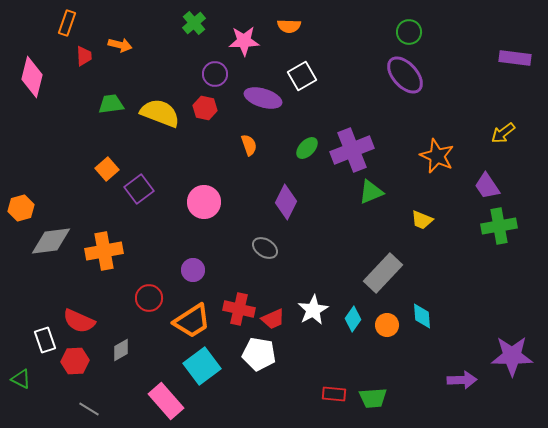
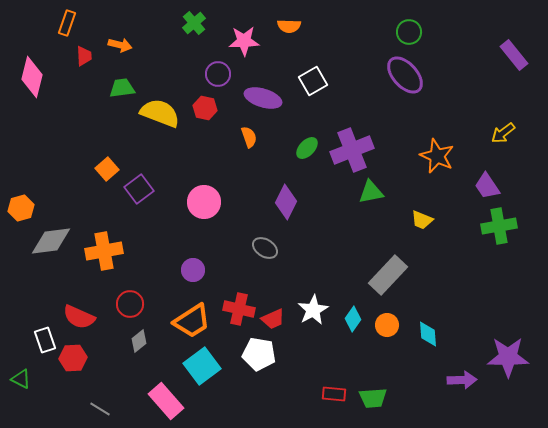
purple rectangle at (515, 58): moved 1 px left, 3 px up; rotated 44 degrees clockwise
purple circle at (215, 74): moved 3 px right
white square at (302, 76): moved 11 px right, 5 px down
green trapezoid at (111, 104): moved 11 px right, 16 px up
orange semicircle at (249, 145): moved 8 px up
green triangle at (371, 192): rotated 12 degrees clockwise
gray rectangle at (383, 273): moved 5 px right, 2 px down
red circle at (149, 298): moved 19 px left, 6 px down
cyan diamond at (422, 316): moved 6 px right, 18 px down
red semicircle at (79, 321): moved 4 px up
gray diamond at (121, 350): moved 18 px right, 9 px up; rotated 10 degrees counterclockwise
purple star at (512, 356): moved 4 px left, 1 px down
red hexagon at (75, 361): moved 2 px left, 3 px up
gray line at (89, 409): moved 11 px right
